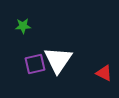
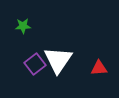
purple square: rotated 25 degrees counterclockwise
red triangle: moved 5 px left, 5 px up; rotated 30 degrees counterclockwise
